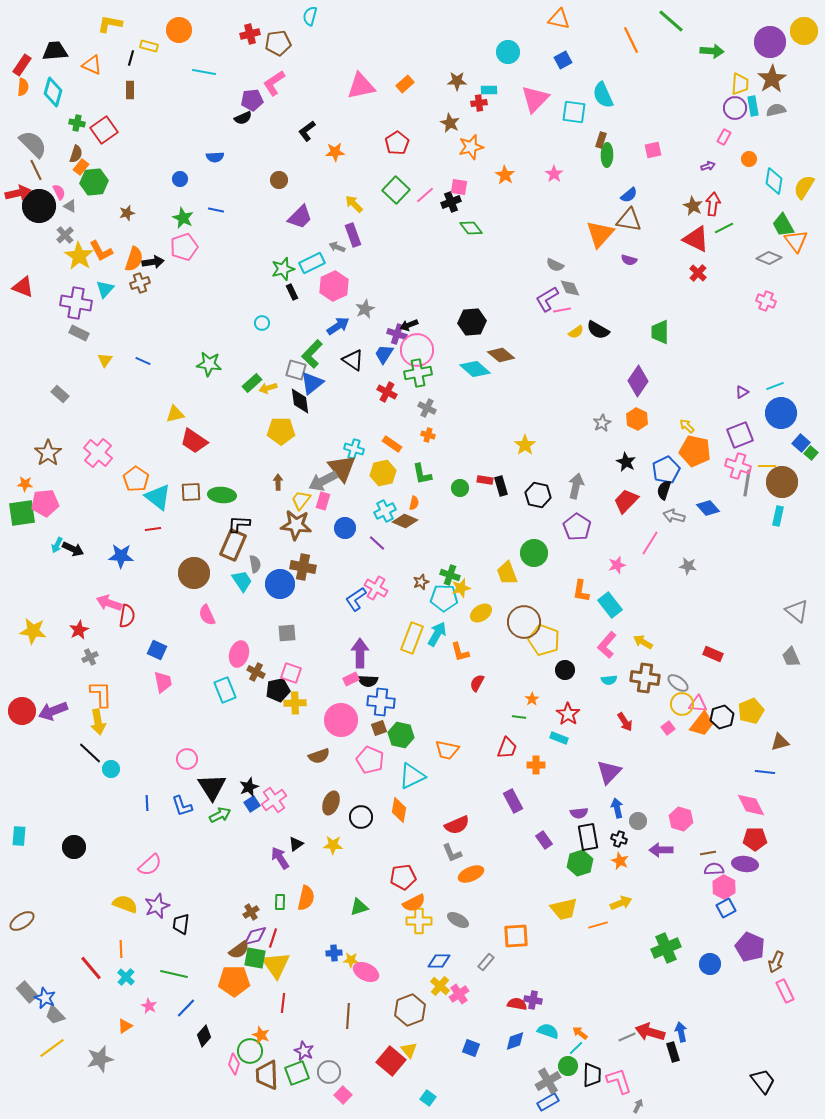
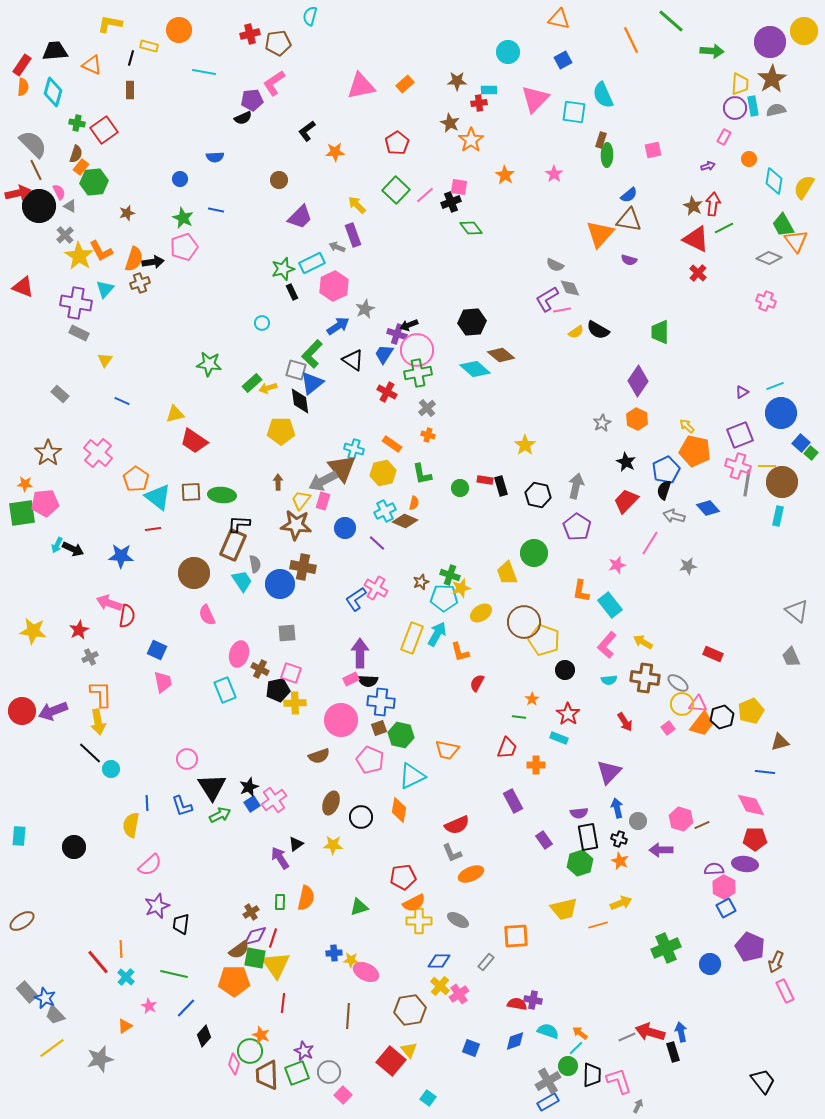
orange star at (471, 147): moved 7 px up; rotated 20 degrees counterclockwise
yellow arrow at (354, 204): moved 3 px right, 1 px down
blue line at (143, 361): moved 21 px left, 40 px down
gray cross at (427, 408): rotated 24 degrees clockwise
gray star at (688, 566): rotated 18 degrees counterclockwise
brown cross at (256, 672): moved 4 px right, 3 px up
brown line at (708, 853): moved 6 px left, 28 px up; rotated 14 degrees counterclockwise
yellow semicircle at (125, 904): moved 6 px right, 79 px up; rotated 100 degrees counterclockwise
red line at (91, 968): moved 7 px right, 6 px up
brown hexagon at (410, 1010): rotated 12 degrees clockwise
